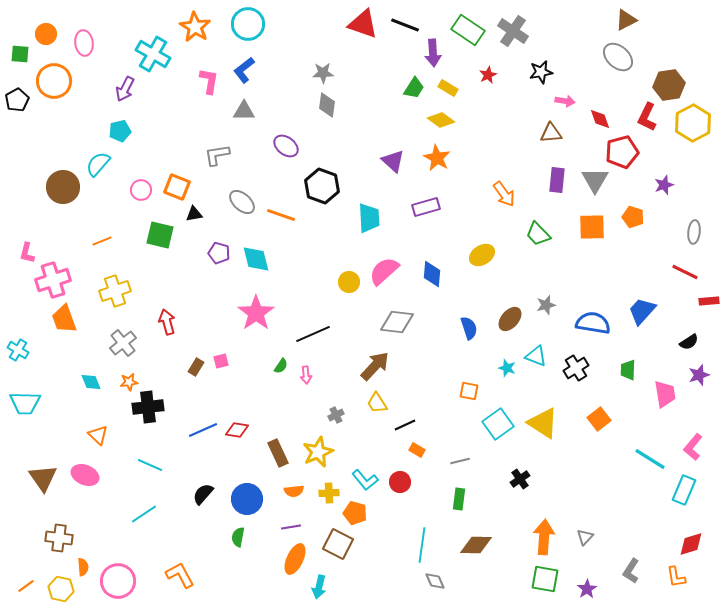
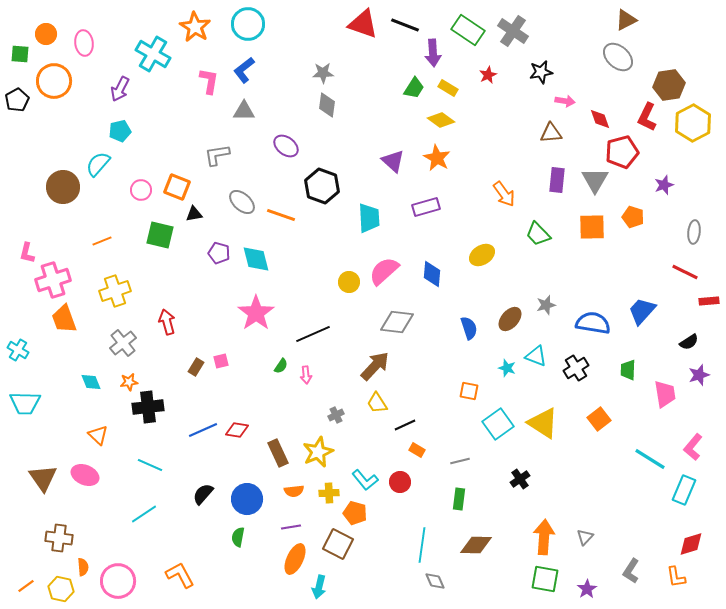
purple arrow at (125, 89): moved 5 px left
